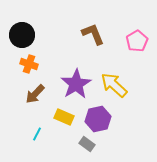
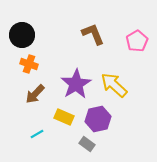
cyan line: rotated 32 degrees clockwise
